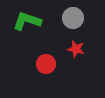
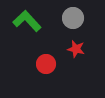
green L-shape: rotated 28 degrees clockwise
